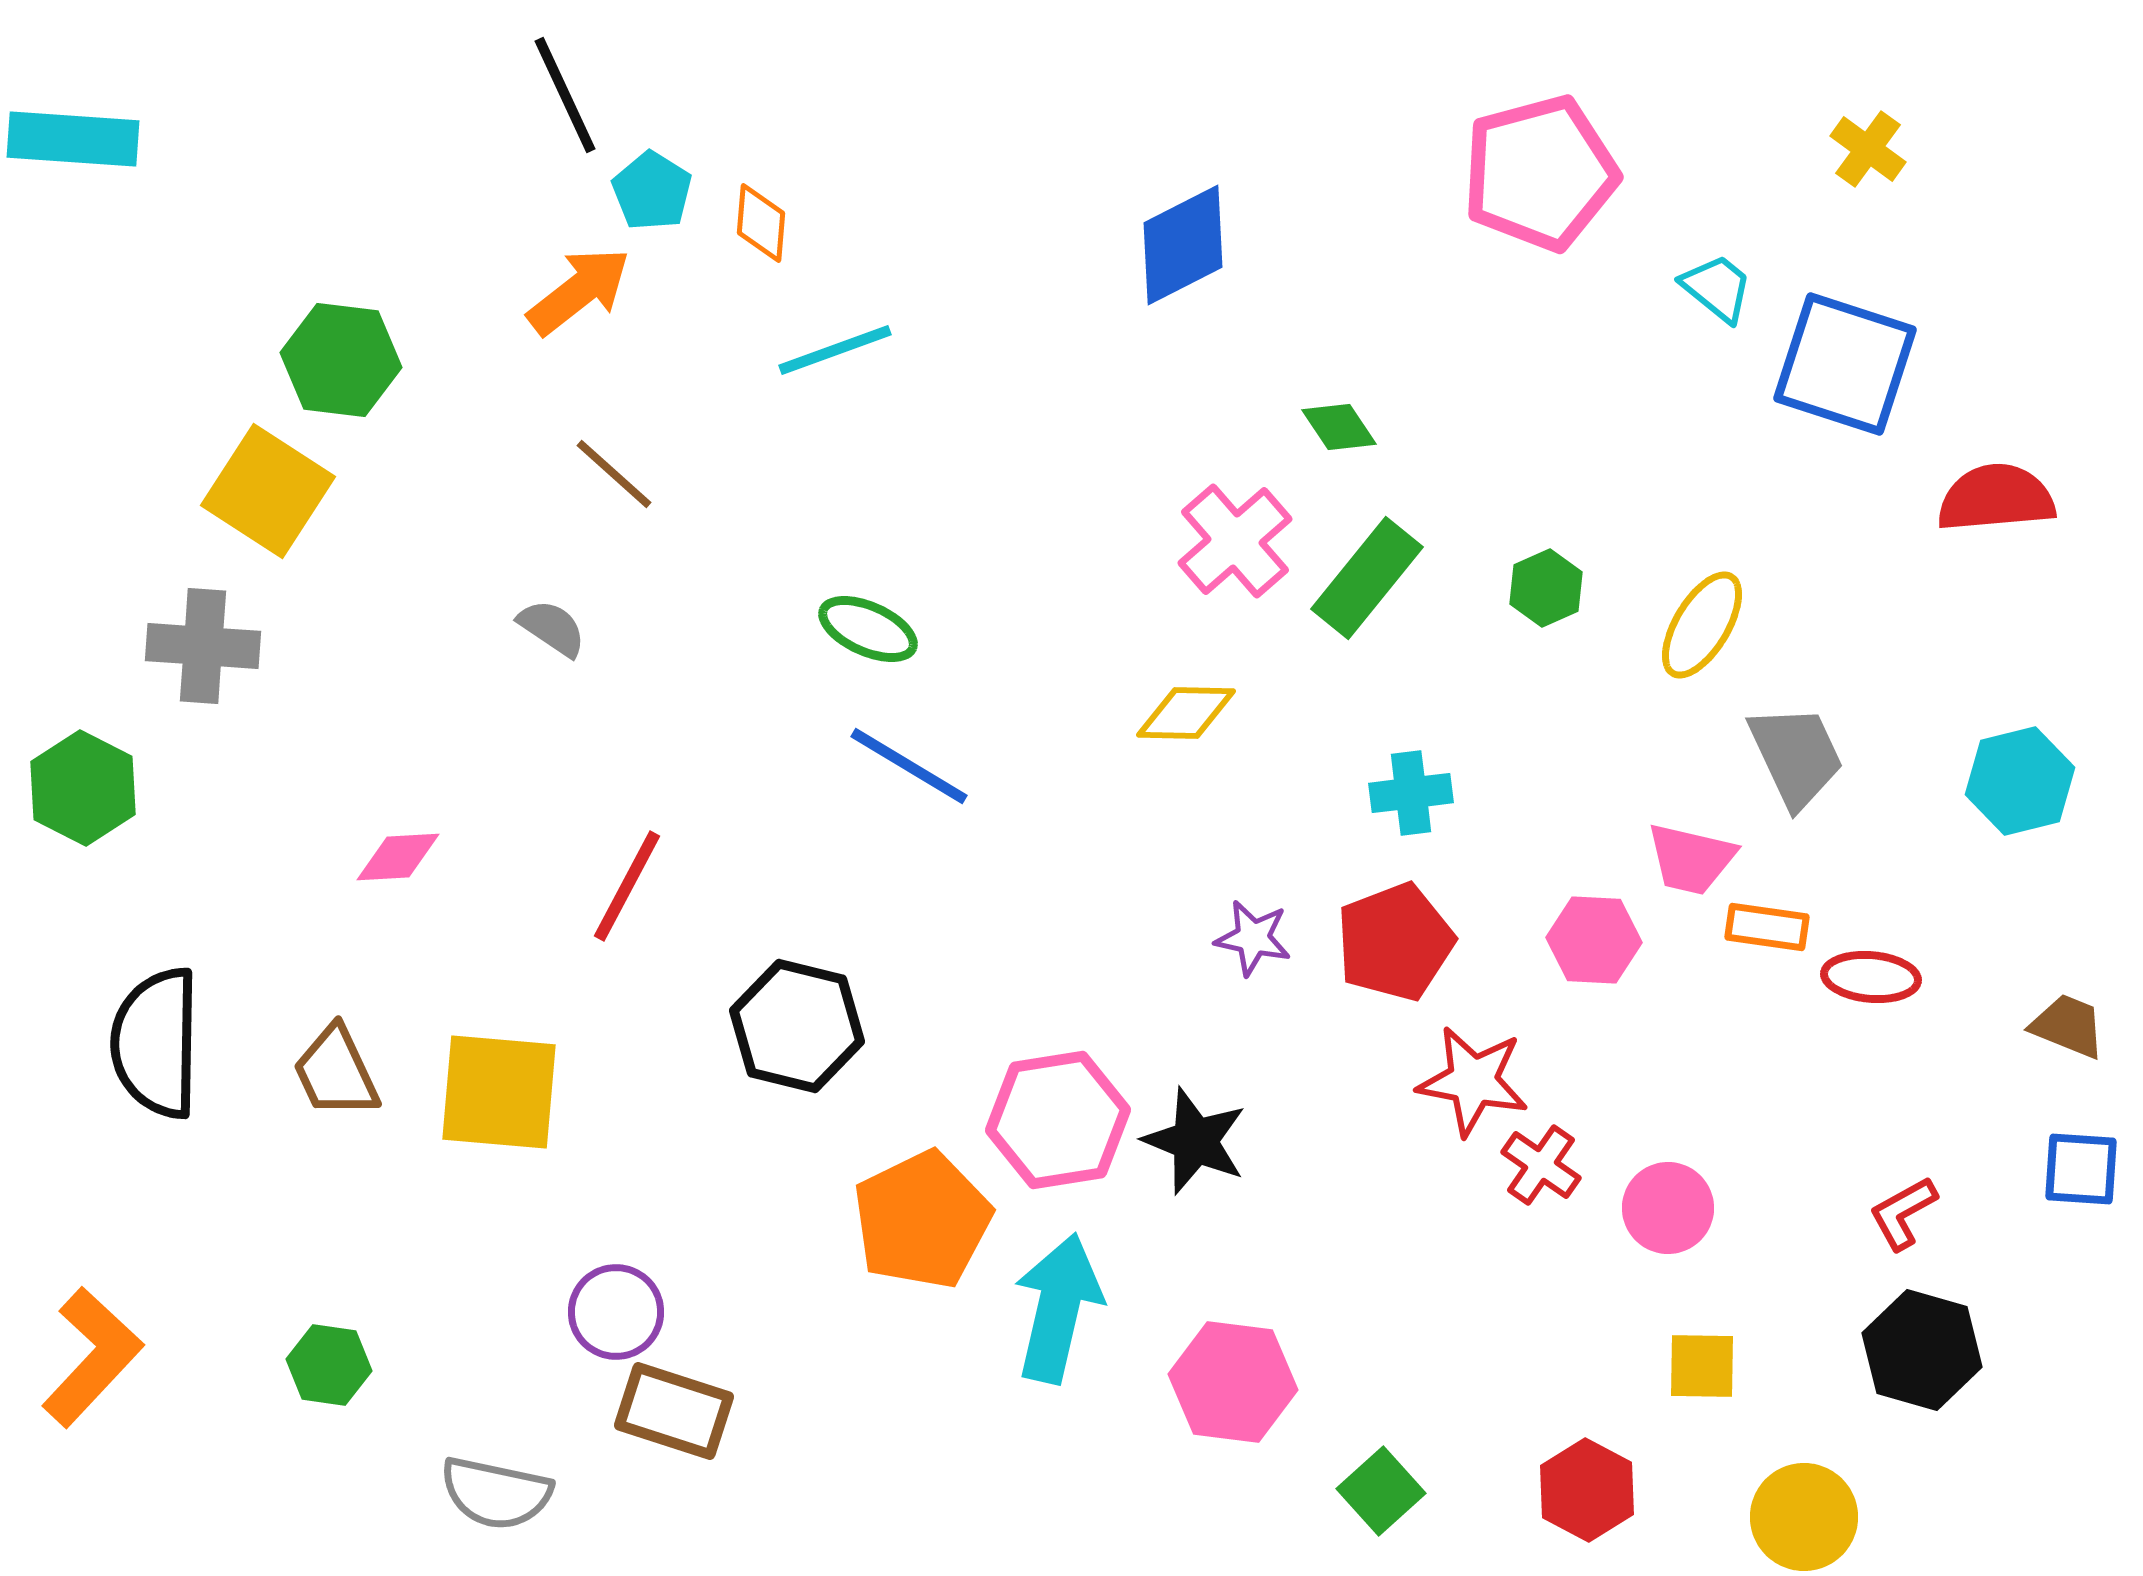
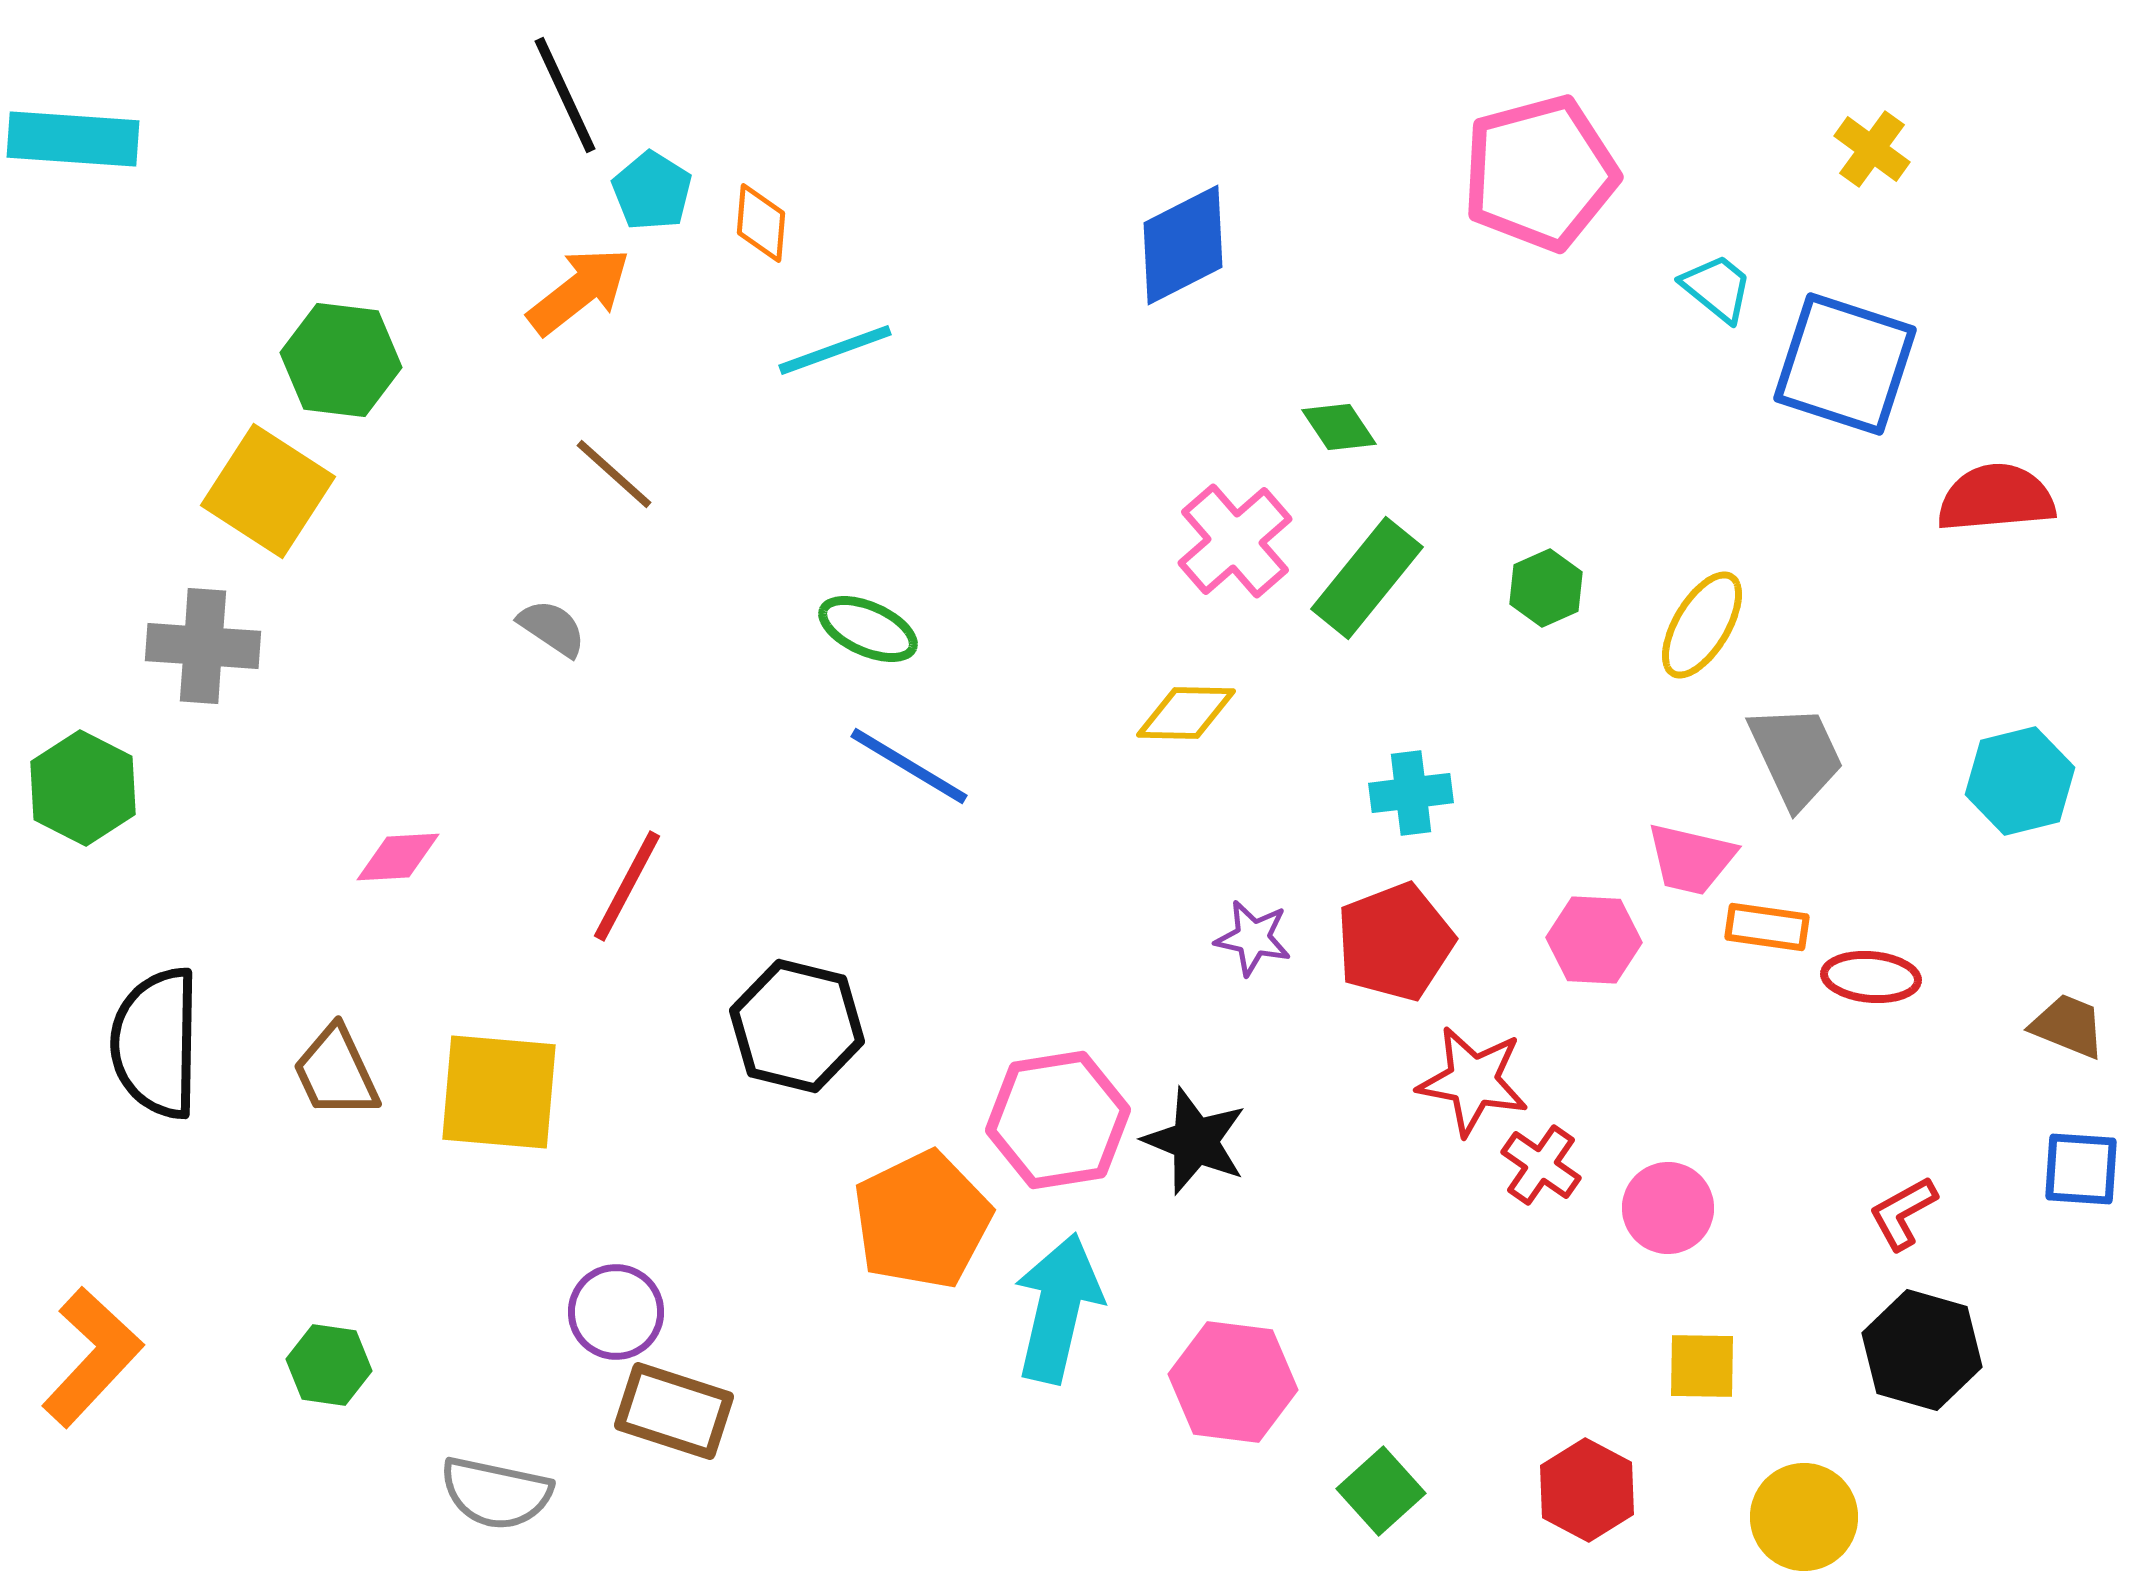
yellow cross at (1868, 149): moved 4 px right
